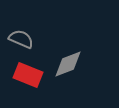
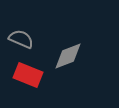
gray diamond: moved 8 px up
